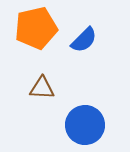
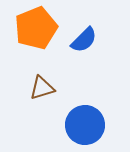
orange pentagon: rotated 9 degrees counterclockwise
brown triangle: rotated 20 degrees counterclockwise
